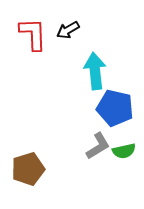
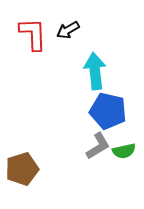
blue pentagon: moved 7 px left, 3 px down
brown pentagon: moved 6 px left
